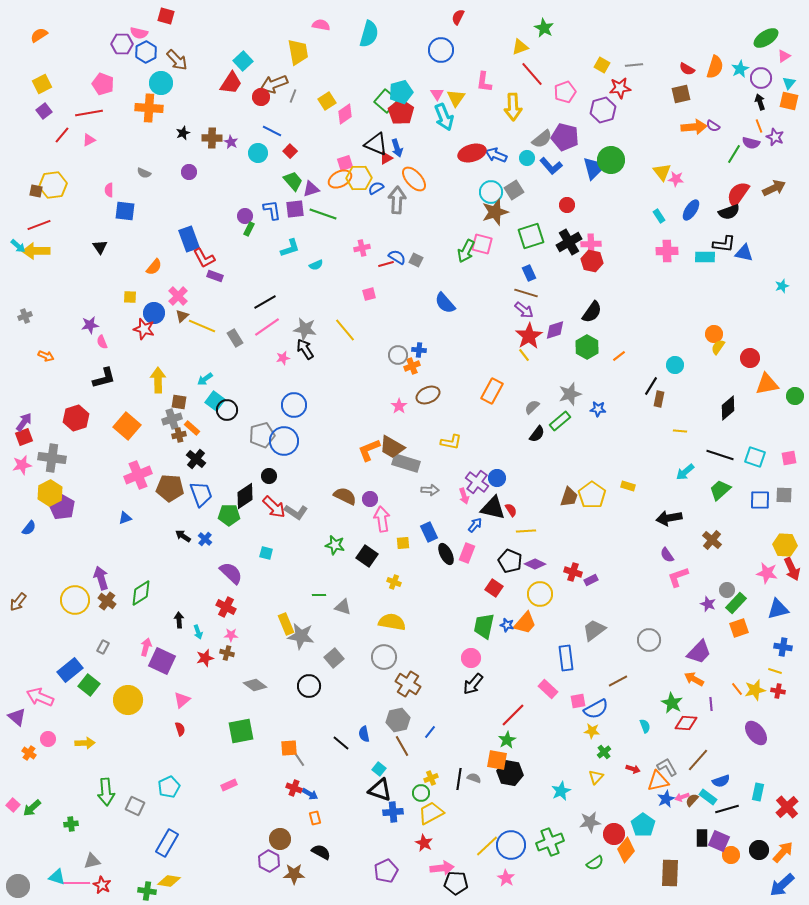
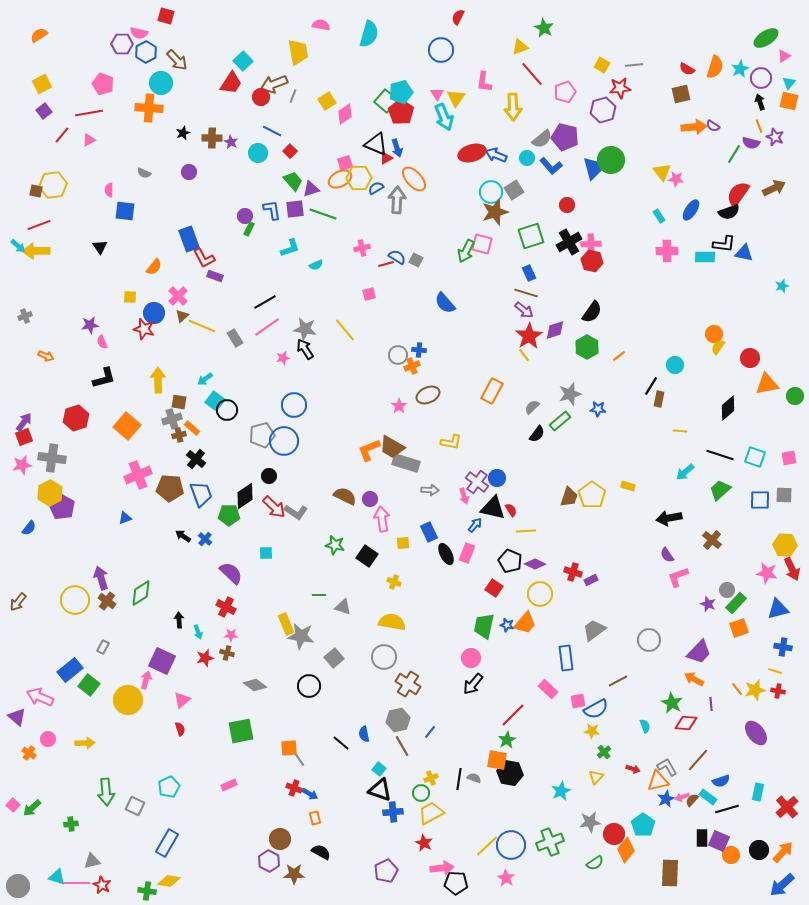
cyan square at (266, 553): rotated 16 degrees counterclockwise
pink arrow at (146, 647): moved 33 px down
